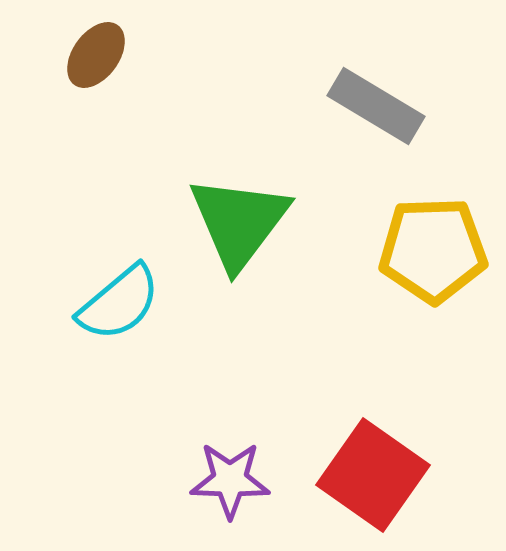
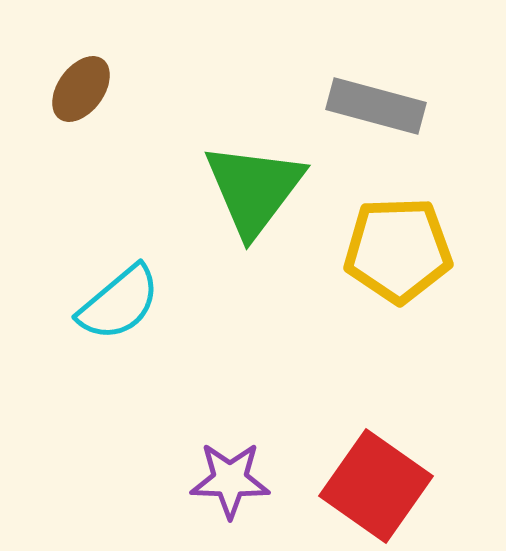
brown ellipse: moved 15 px left, 34 px down
gray rectangle: rotated 16 degrees counterclockwise
green triangle: moved 15 px right, 33 px up
yellow pentagon: moved 35 px left
red square: moved 3 px right, 11 px down
